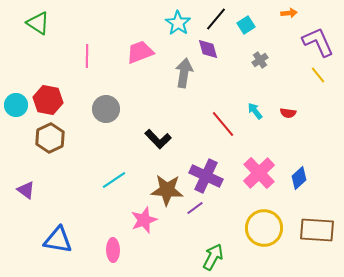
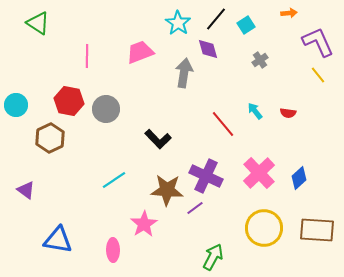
red hexagon: moved 21 px right, 1 px down
pink star: moved 4 px down; rotated 12 degrees counterclockwise
